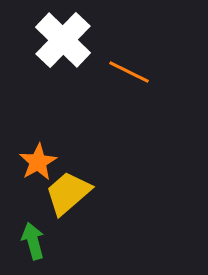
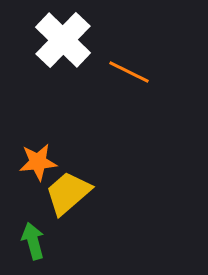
orange star: rotated 24 degrees clockwise
